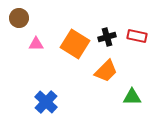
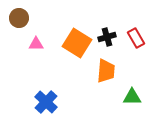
red rectangle: moved 1 px left, 2 px down; rotated 48 degrees clockwise
orange square: moved 2 px right, 1 px up
orange trapezoid: rotated 40 degrees counterclockwise
